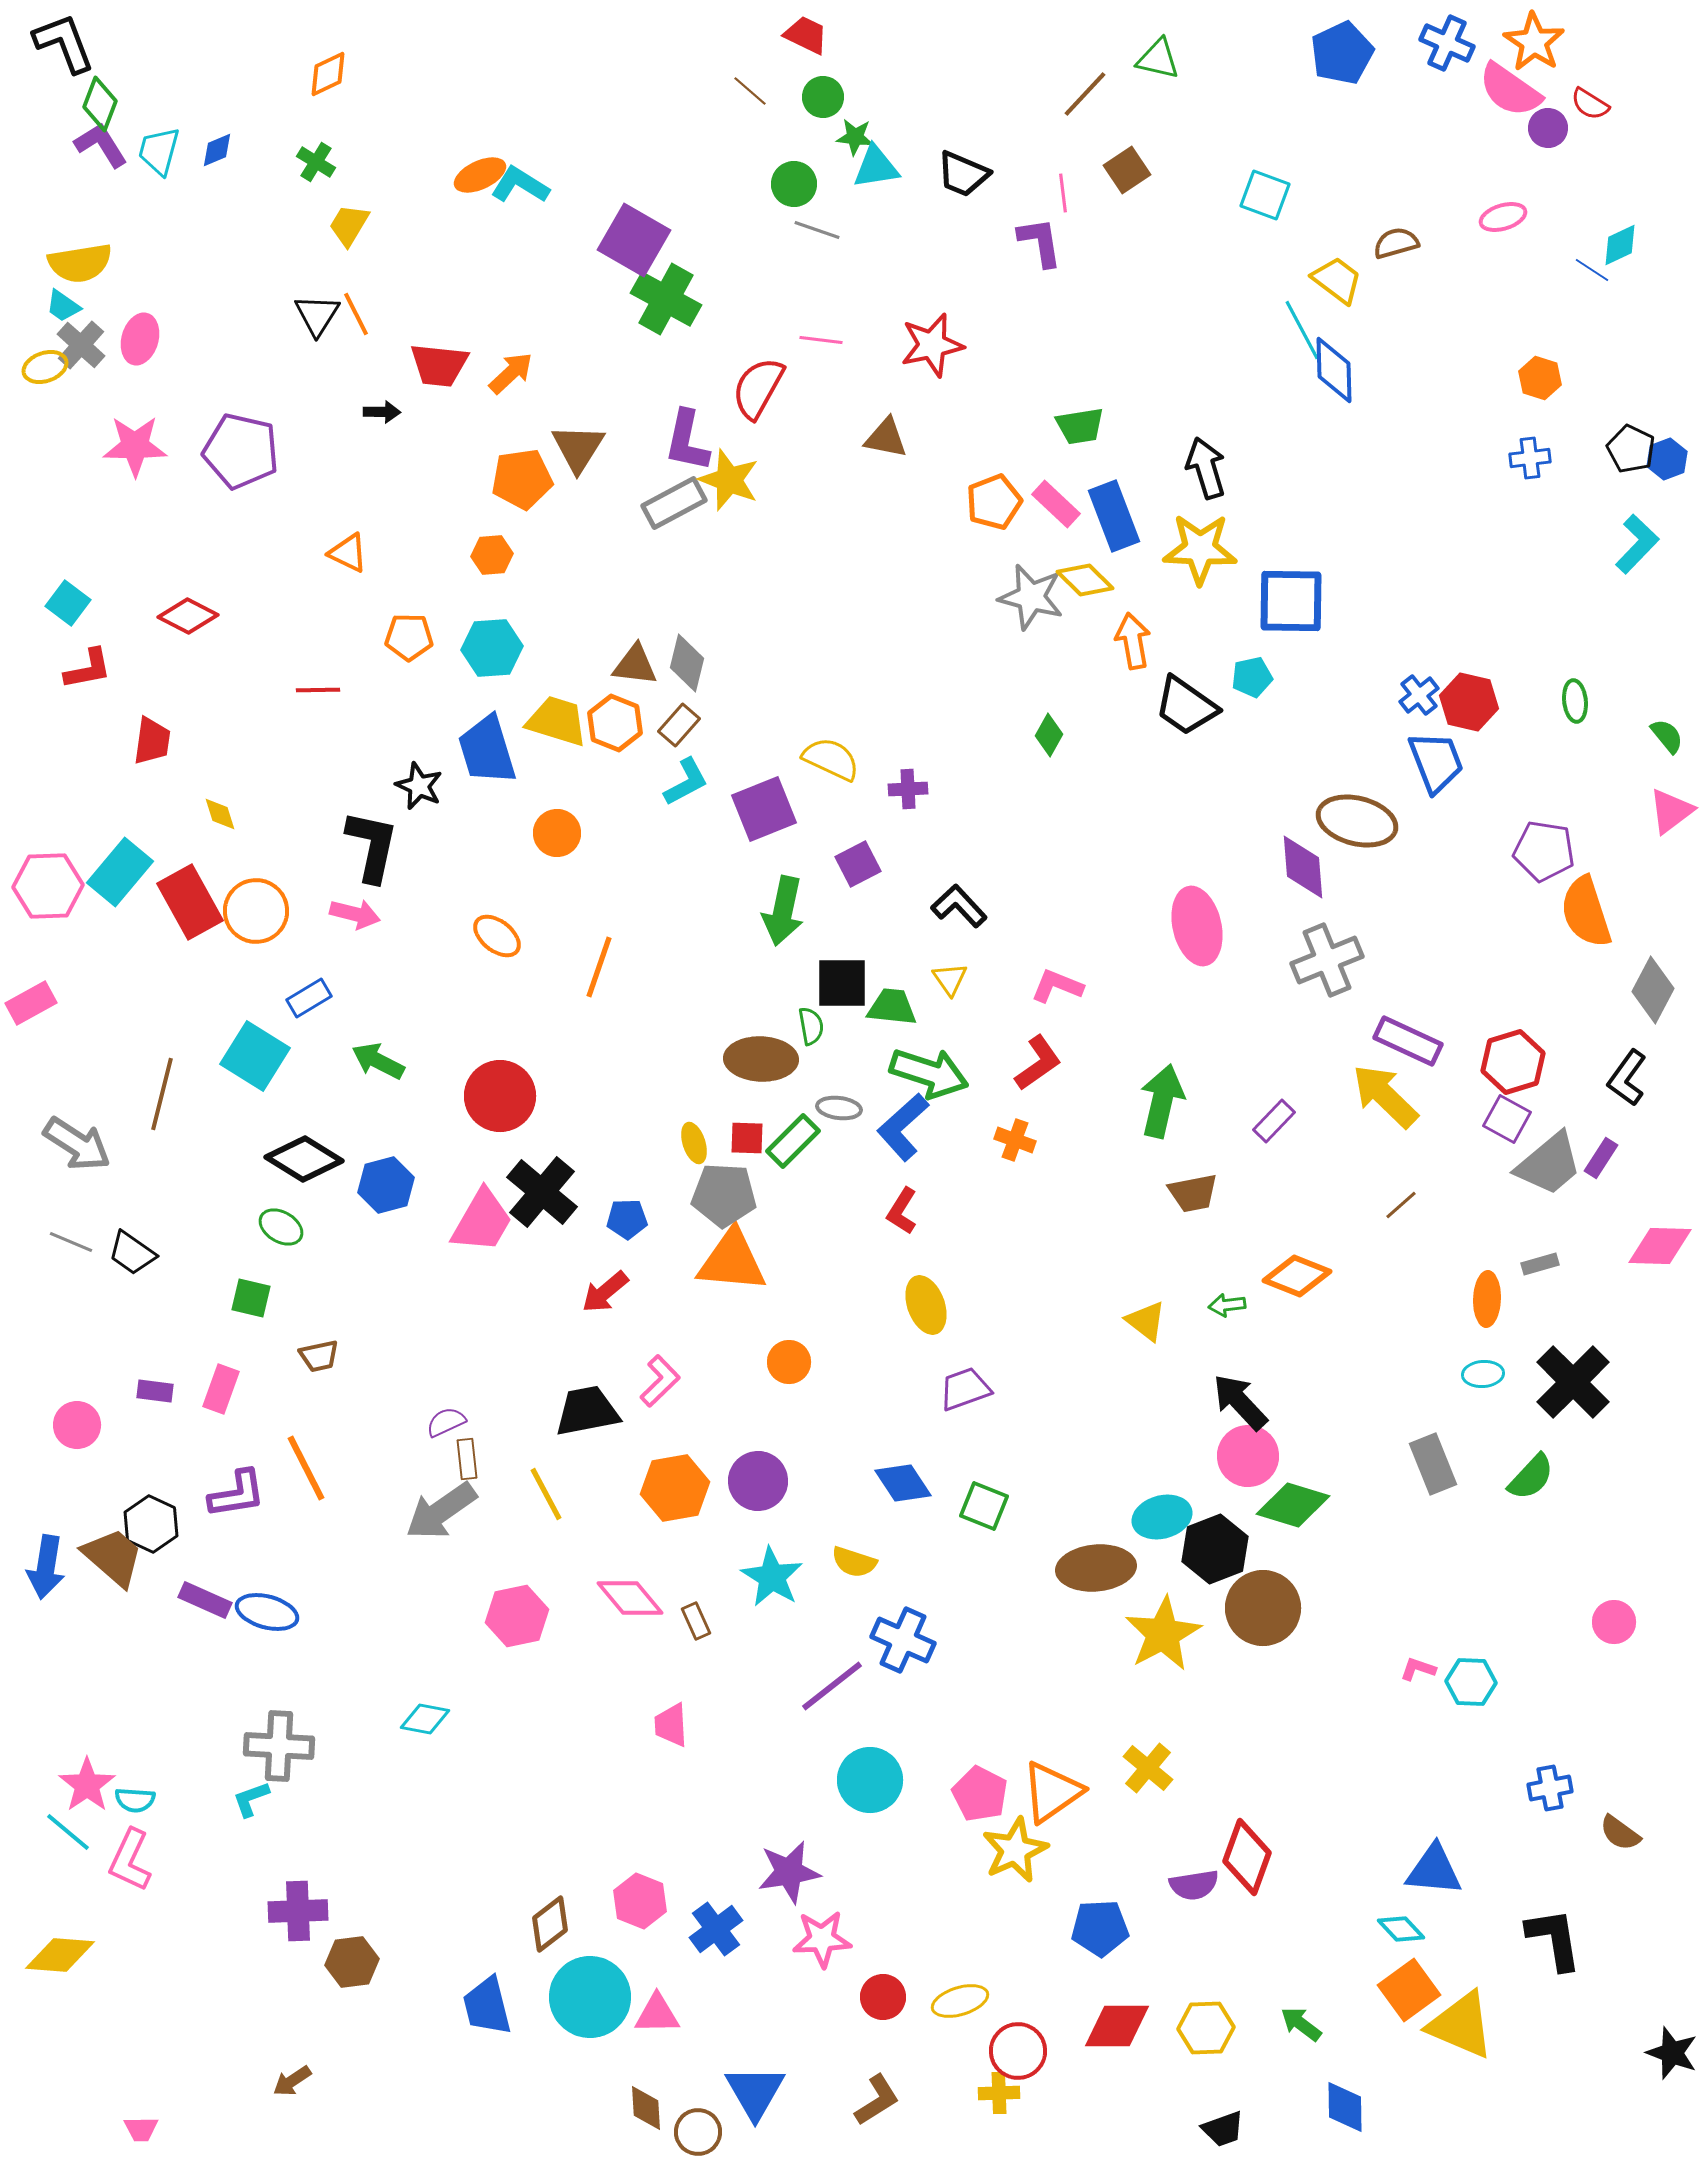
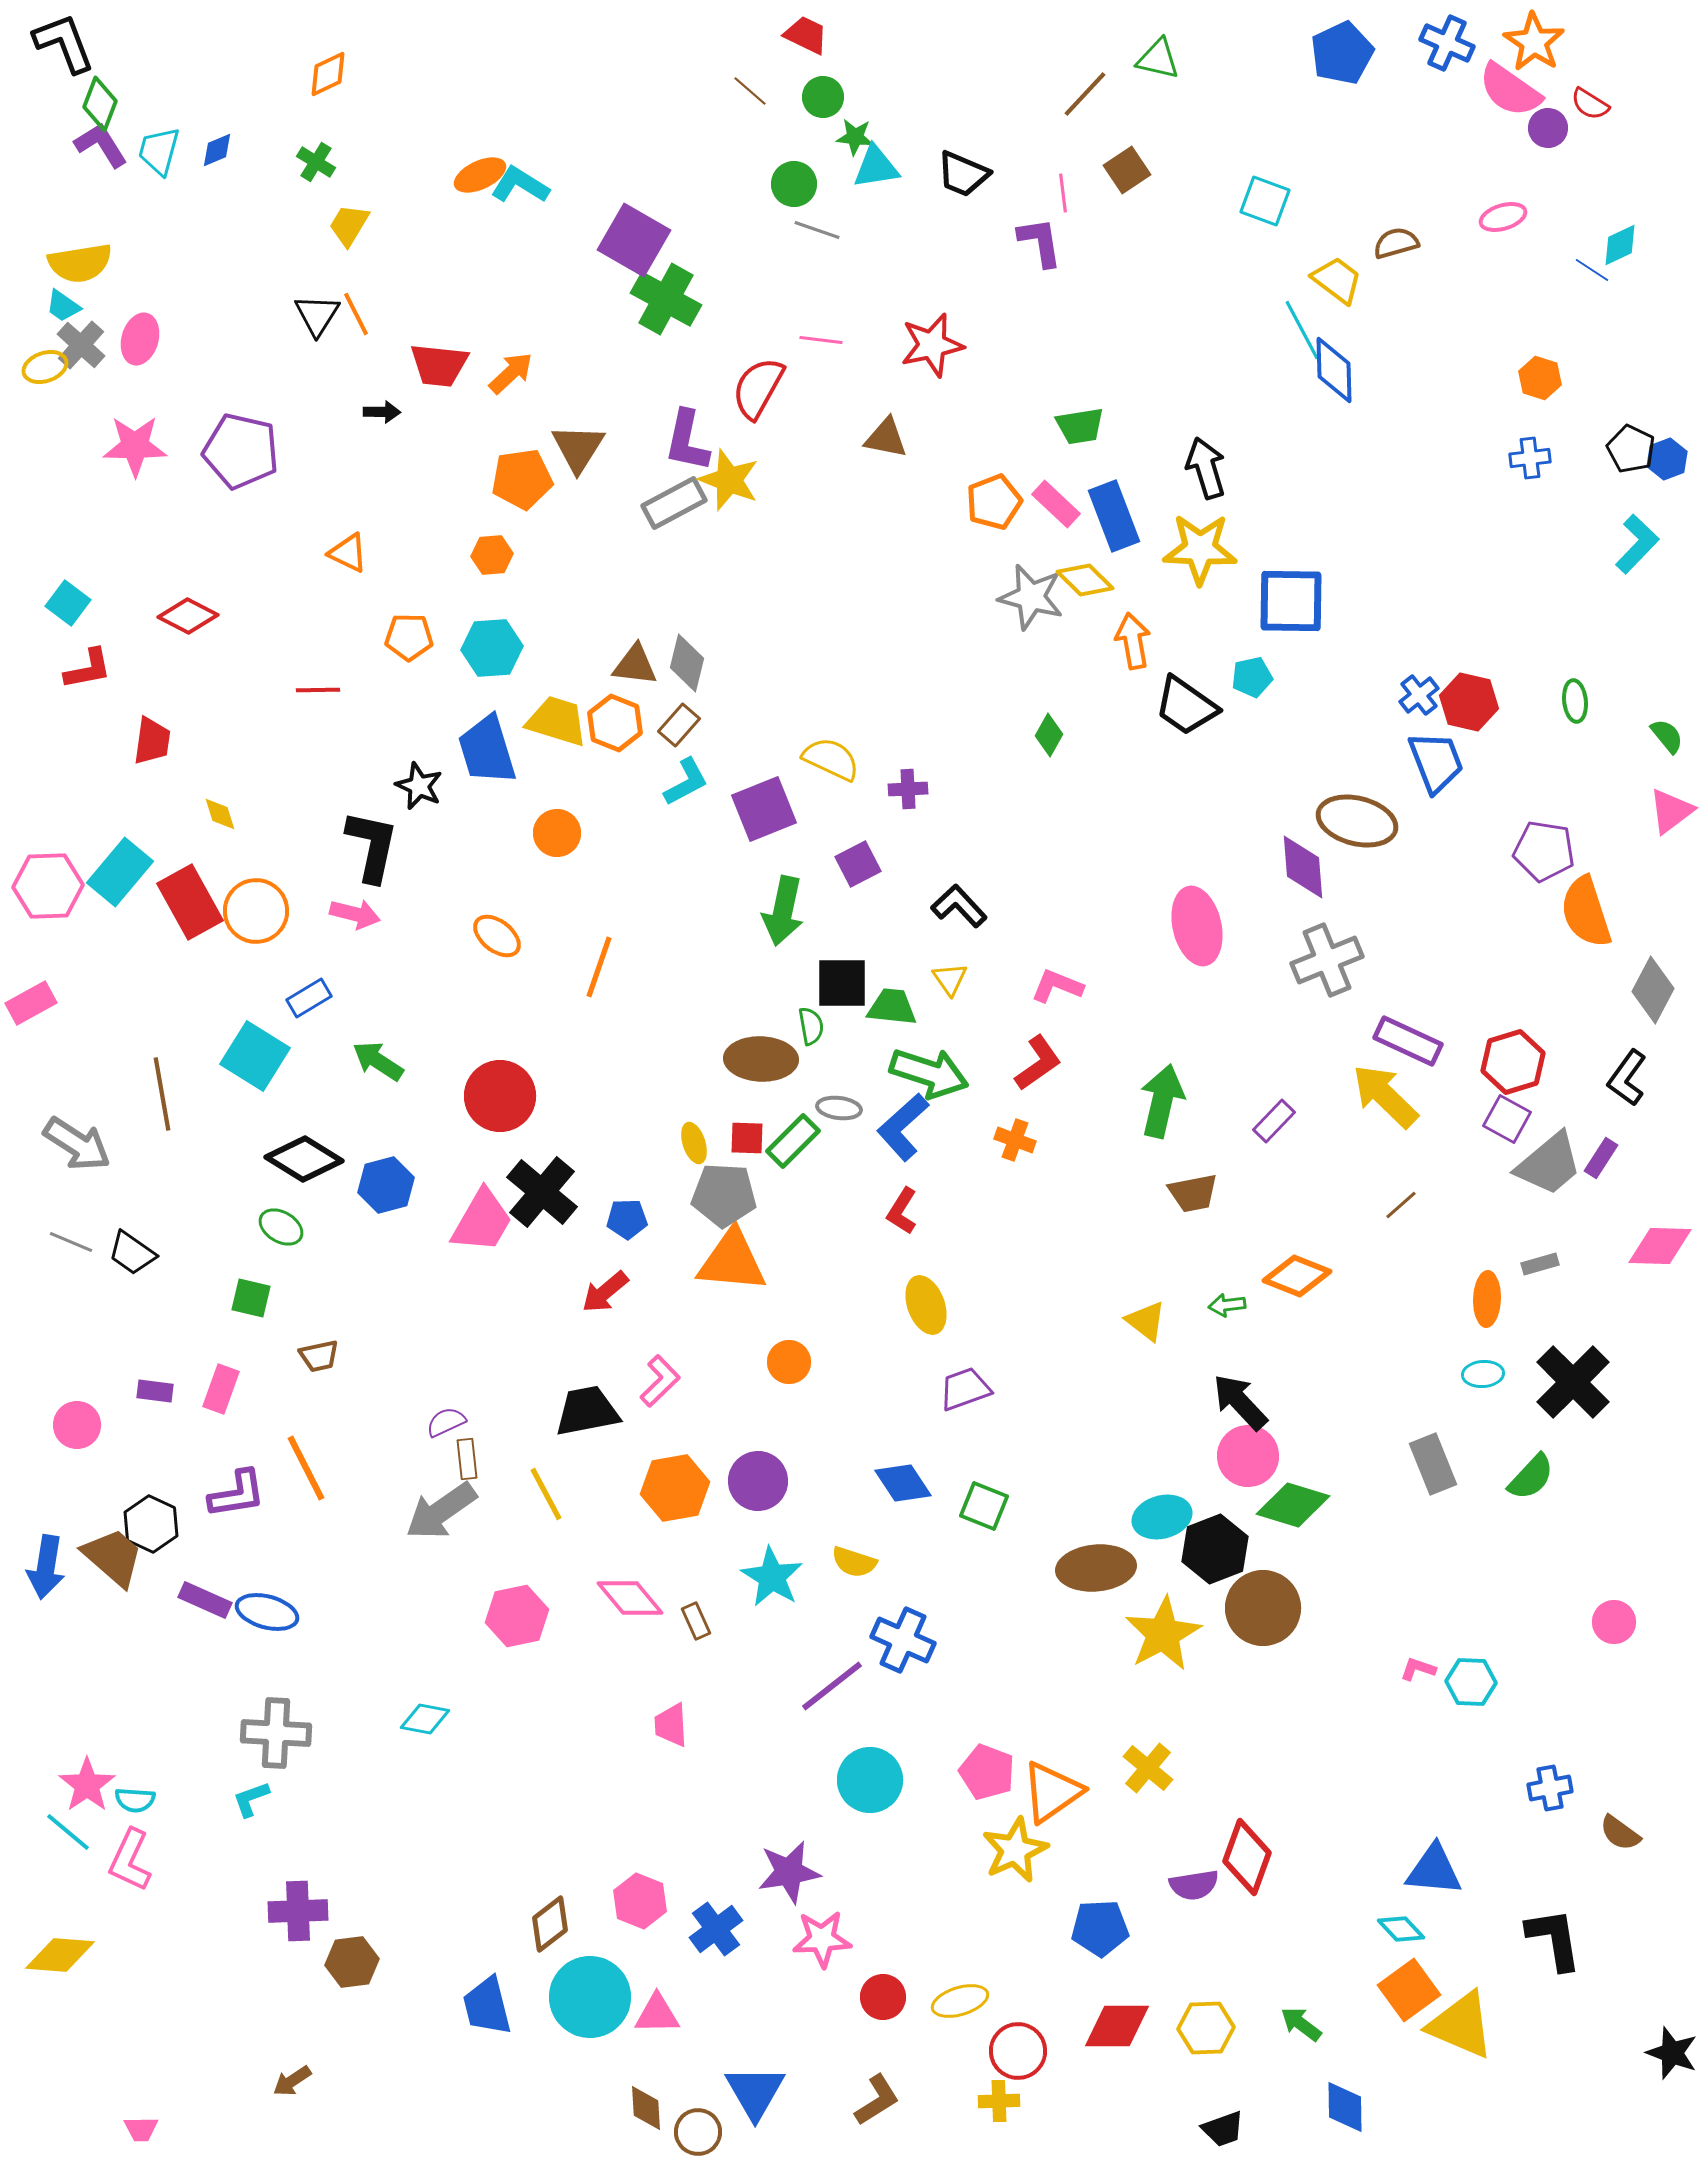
cyan square at (1265, 195): moved 6 px down
green arrow at (378, 1061): rotated 6 degrees clockwise
brown line at (162, 1094): rotated 24 degrees counterclockwise
gray cross at (279, 1746): moved 3 px left, 13 px up
pink pentagon at (980, 1794): moved 7 px right, 22 px up; rotated 6 degrees counterclockwise
yellow cross at (999, 2093): moved 8 px down
